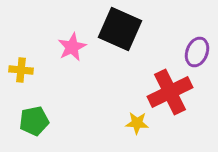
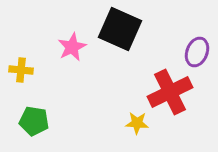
green pentagon: rotated 20 degrees clockwise
